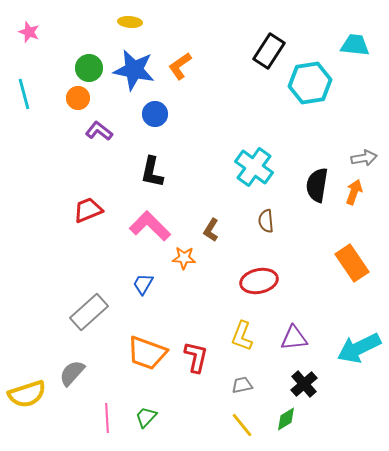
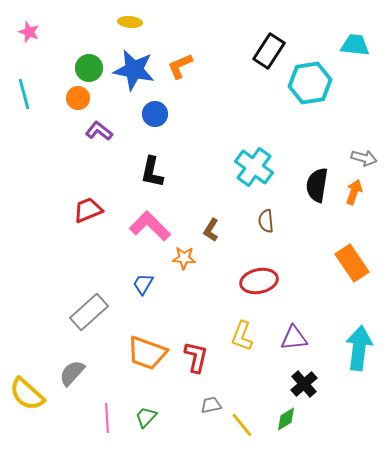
orange L-shape: rotated 12 degrees clockwise
gray arrow: rotated 25 degrees clockwise
cyan arrow: rotated 123 degrees clockwise
gray trapezoid: moved 31 px left, 20 px down
yellow semicircle: rotated 60 degrees clockwise
